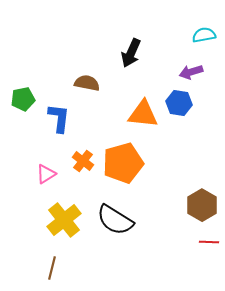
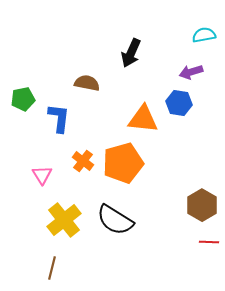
orange triangle: moved 5 px down
pink triangle: moved 4 px left, 1 px down; rotated 30 degrees counterclockwise
